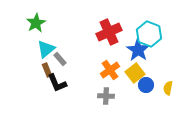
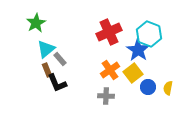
yellow square: moved 2 px left
blue circle: moved 2 px right, 2 px down
